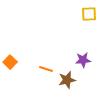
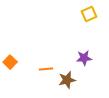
yellow square: rotated 21 degrees counterclockwise
purple star: moved 1 px right, 2 px up
orange line: rotated 24 degrees counterclockwise
